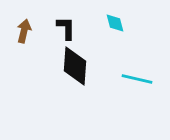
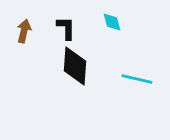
cyan diamond: moved 3 px left, 1 px up
